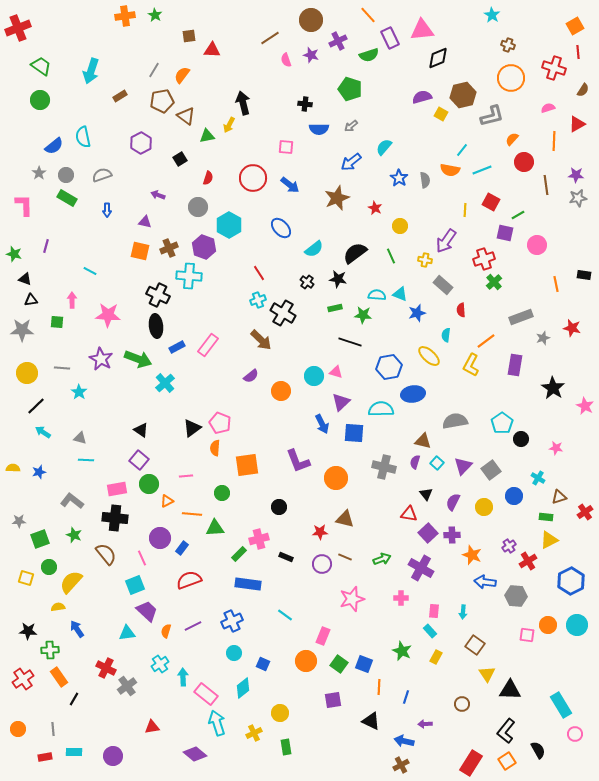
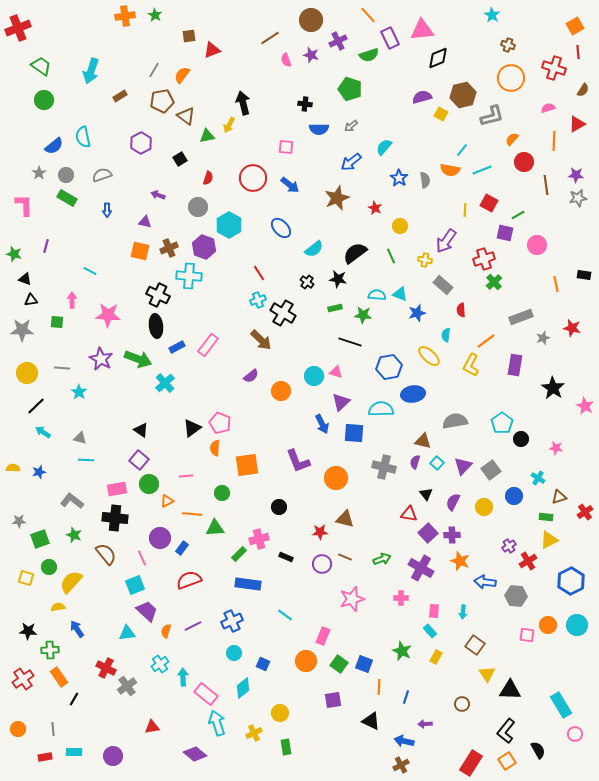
red triangle at (212, 50): rotated 24 degrees counterclockwise
green circle at (40, 100): moved 4 px right
red square at (491, 202): moved 2 px left, 1 px down
orange star at (472, 555): moved 12 px left, 6 px down
